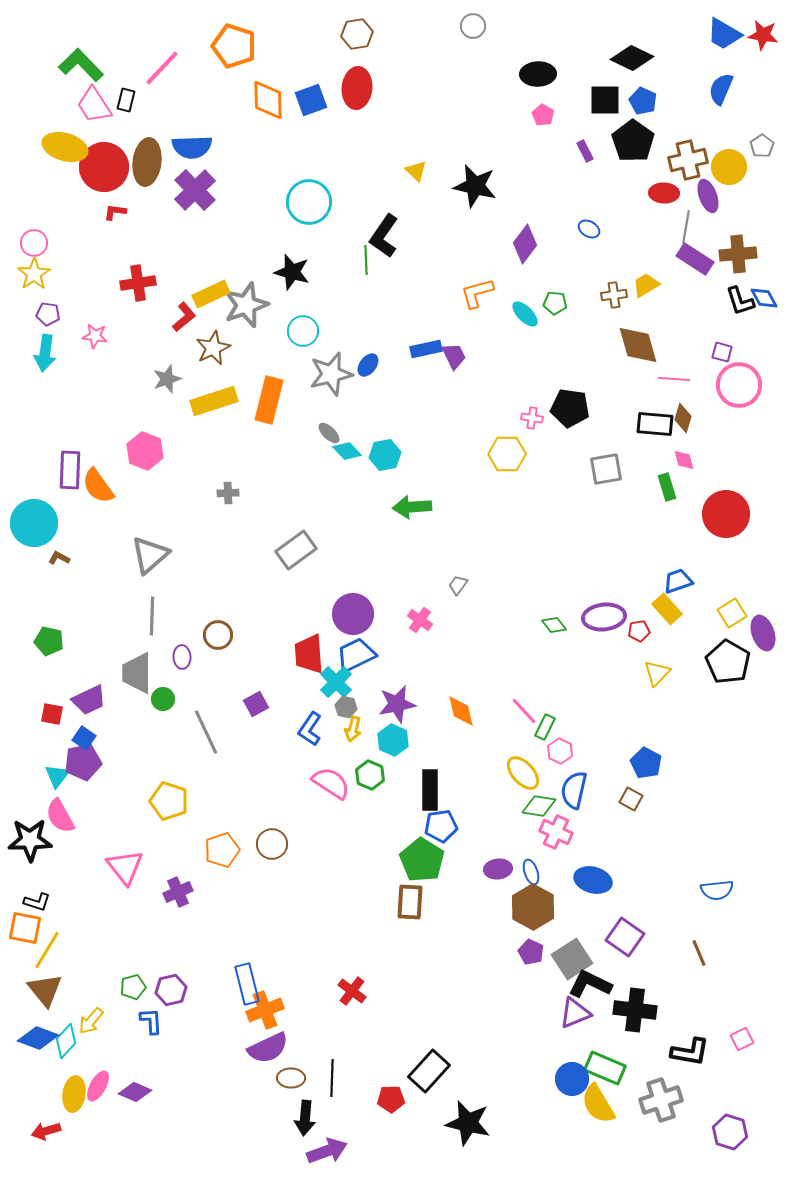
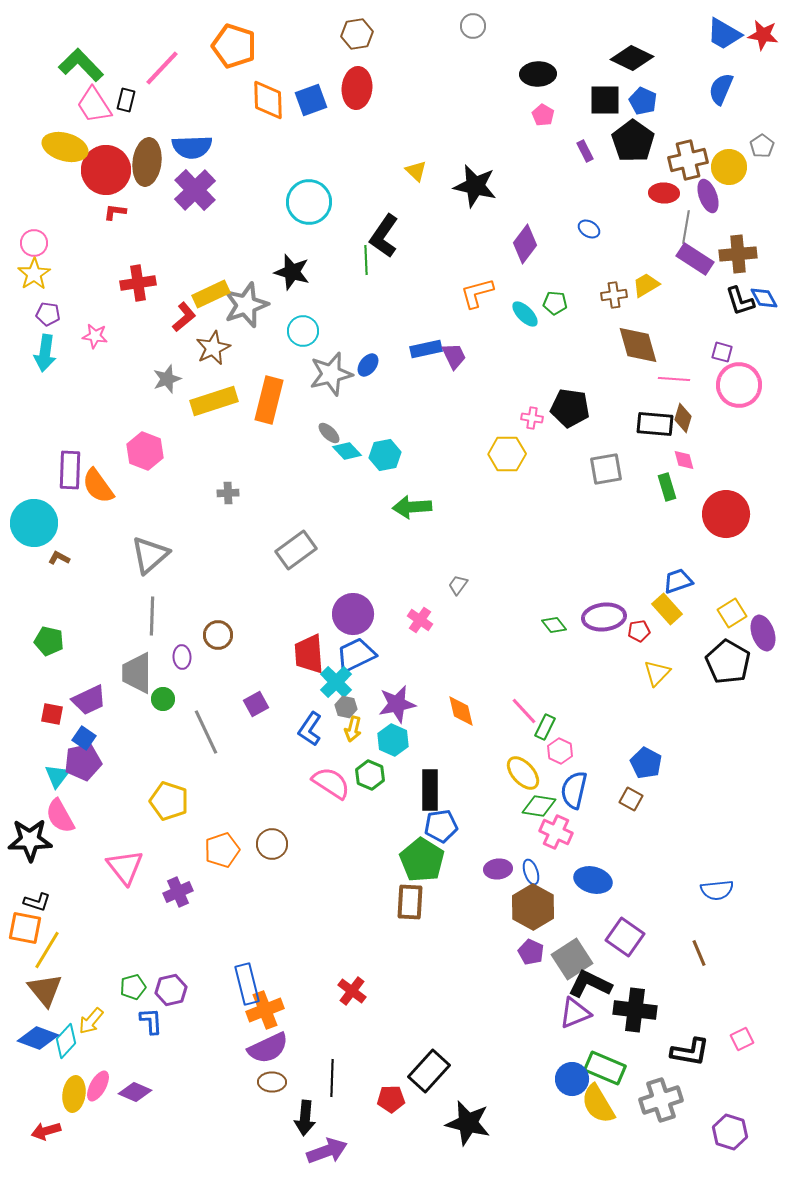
red circle at (104, 167): moved 2 px right, 3 px down
brown ellipse at (291, 1078): moved 19 px left, 4 px down
